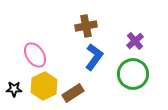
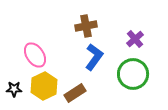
purple cross: moved 2 px up
brown rectangle: moved 2 px right
